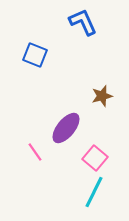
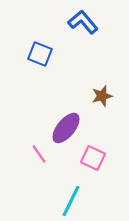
blue L-shape: rotated 16 degrees counterclockwise
blue square: moved 5 px right, 1 px up
pink line: moved 4 px right, 2 px down
pink square: moved 2 px left; rotated 15 degrees counterclockwise
cyan line: moved 23 px left, 9 px down
